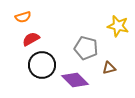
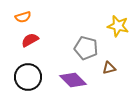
red semicircle: moved 1 px left, 1 px down
black circle: moved 14 px left, 12 px down
purple diamond: moved 2 px left
